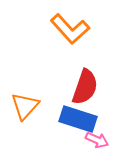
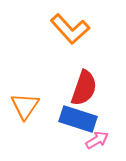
red semicircle: moved 1 px left, 1 px down
orange triangle: rotated 8 degrees counterclockwise
pink arrow: rotated 55 degrees counterclockwise
